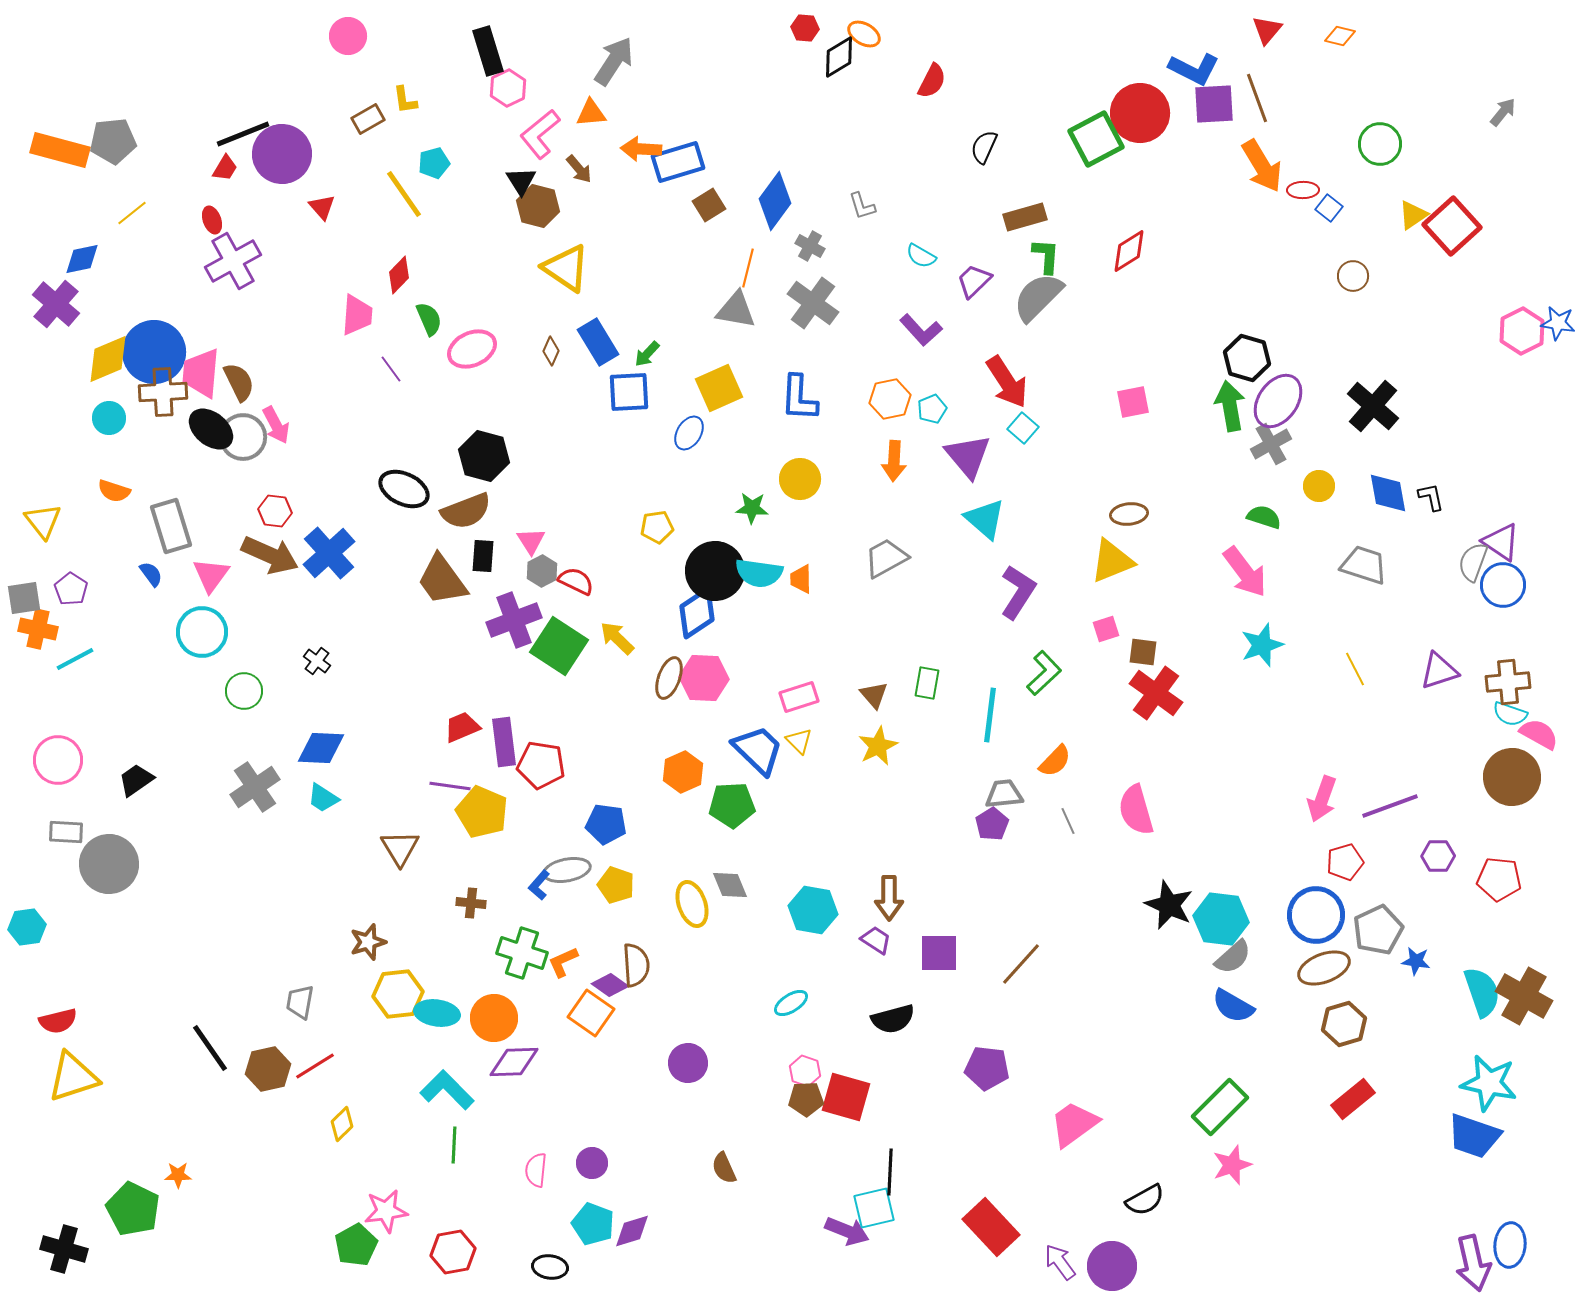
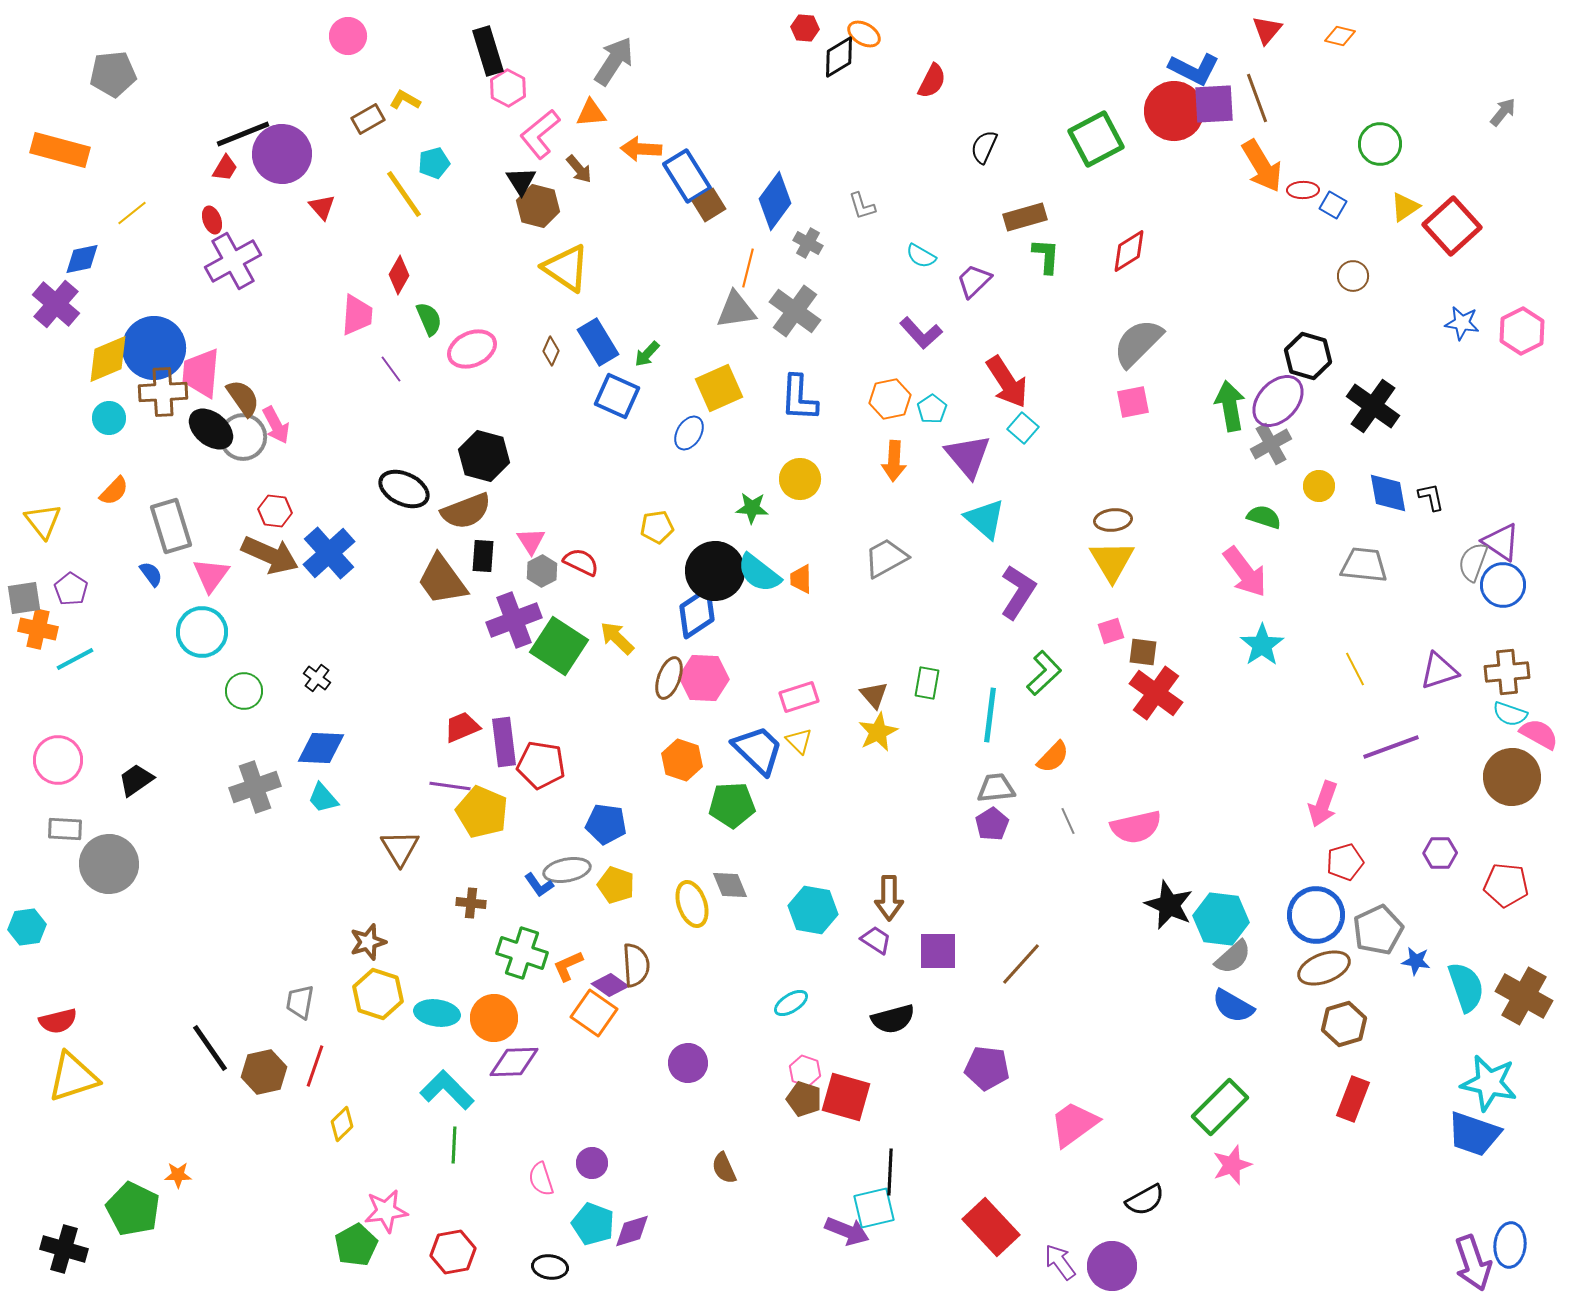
pink hexagon at (508, 88): rotated 6 degrees counterclockwise
yellow L-shape at (405, 100): rotated 128 degrees clockwise
red circle at (1140, 113): moved 34 px right, 2 px up
gray pentagon at (113, 141): moved 67 px up
blue rectangle at (678, 162): moved 9 px right, 14 px down; rotated 75 degrees clockwise
blue square at (1329, 208): moved 4 px right, 3 px up; rotated 8 degrees counterclockwise
yellow triangle at (1413, 215): moved 8 px left, 8 px up
gray cross at (810, 246): moved 2 px left, 3 px up
red diamond at (399, 275): rotated 15 degrees counterclockwise
gray semicircle at (1038, 297): moved 100 px right, 46 px down
gray cross at (813, 303): moved 18 px left, 8 px down
gray triangle at (736, 310): rotated 18 degrees counterclockwise
blue star at (1558, 323): moved 96 px left
purple L-shape at (921, 330): moved 3 px down
blue circle at (154, 352): moved 4 px up
black hexagon at (1247, 358): moved 61 px right, 2 px up
brown semicircle at (239, 382): moved 4 px right, 16 px down; rotated 9 degrees counterclockwise
blue square at (629, 392): moved 12 px left, 4 px down; rotated 27 degrees clockwise
purple ellipse at (1278, 401): rotated 8 degrees clockwise
black cross at (1373, 406): rotated 6 degrees counterclockwise
cyan pentagon at (932, 409): rotated 12 degrees counterclockwise
orange semicircle at (114, 491): rotated 64 degrees counterclockwise
brown ellipse at (1129, 514): moved 16 px left, 6 px down
yellow triangle at (1112, 561): rotated 39 degrees counterclockwise
gray trapezoid at (1364, 565): rotated 12 degrees counterclockwise
cyan semicircle at (759, 573): rotated 30 degrees clockwise
red semicircle at (576, 581): moved 5 px right, 19 px up
pink square at (1106, 629): moved 5 px right, 2 px down
cyan star at (1262, 645): rotated 15 degrees counterclockwise
black cross at (317, 661): moved 17 px down
brown cross at (1508, 682): moved 1 px left, 10 px up
yellow star at (878, 746): moved 14 px up
orange semicircle at (1055, 761): moved 2 px left, 4 px up
orange hexagon at (683, 772): moved 1 px left, 12 px up; rotated 18 degrees counterclockwise
gray cross at (255, 787): rotated 15 degrees clockwise
gray trapezoid at (1004, 794): moved 8 px left, 6 px up
cyan trapezoid at (323, 798): rotated 16 degrees clockwise
pink arrow at (1322, 799): moved 1 px right, 5 px down
purple line at (1390, 806): moved 1 px right, 59 px up
pink semicircle at (1136, 810): moved 17 px down; rotated 87 degrees counterclockwise
gray rectangle at (66, 832): moved 1 px left, 3 px up
purple hexagon at (1438, 856): moved 2 px right, 3 px up
red pentagon at (1499, 879): moved 7 px right, 6 px down
blue L-shape at (539, 885): rotated 76 degrees counterclockwise
purple square at (939, 953): moved 1 px left, 2 px up
orange L-shape at (563, 962): moved 5 px right, 4 px down
cyan semicircle at (1482, 992): moved 16 px left, 5 px up
yellow hexagon at (398, 994): moved 20 px left; rotated 24 degrees clockwise
orange square at (591, 1013): moved 3 px right
red line at (315, 1066): rotated 39 degrees counterclockwise
brown hexagon at (268, 1069): moved 4 px left, 3 px down
brown pentagon at (806, 1099): moved 2 px left; rotated 20 degrees clockwise
red rectangle at (1353, 1099): rotated 30 degrees counterclockwise
blue trapezoid at (1474, 1136): moved 2 px up
pink semicircle at (536, 1170): moved 5 px right, 9 px down; rotated 24 degrees counterclockwise
purple arrow at (1473, 1263): rotated 6 degrees counterclockwise
